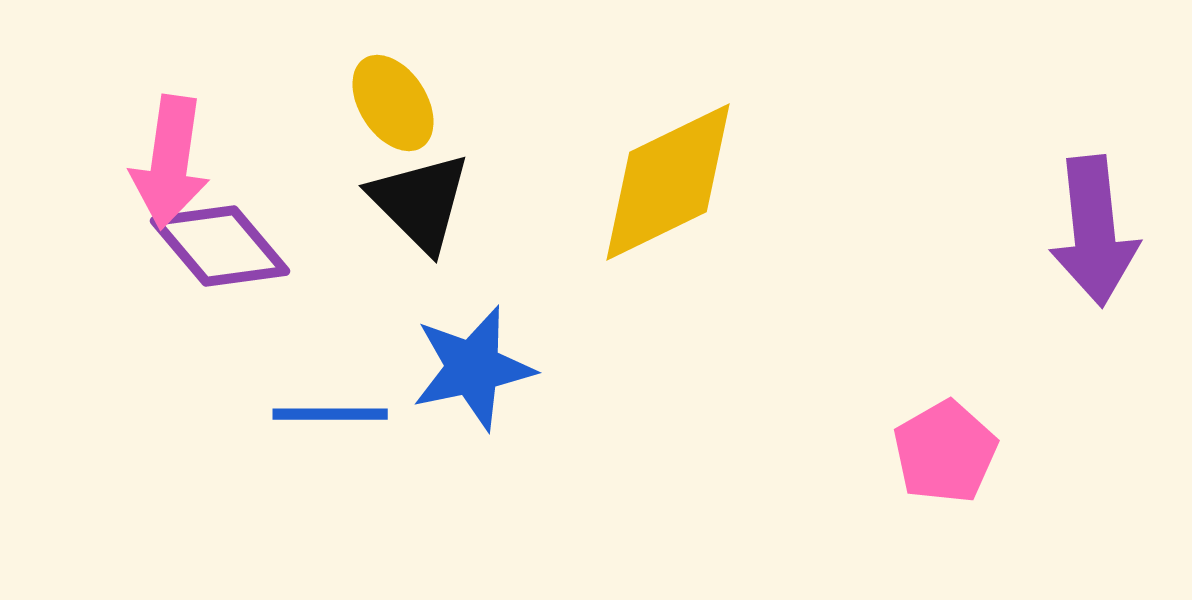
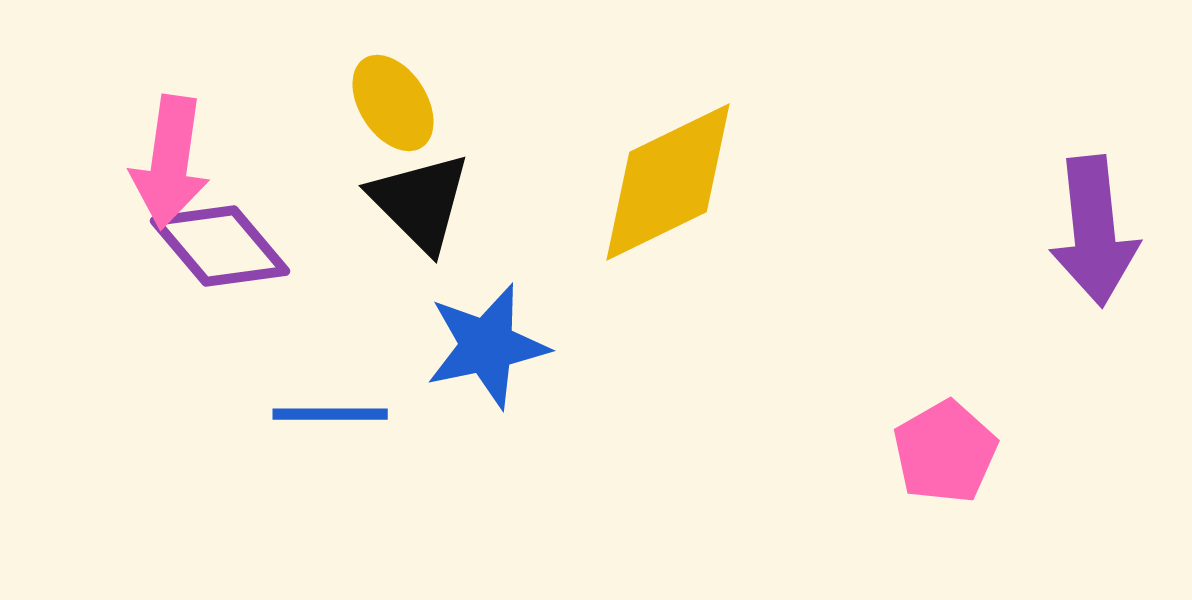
blue star: moved 14 px right, 22 px up
